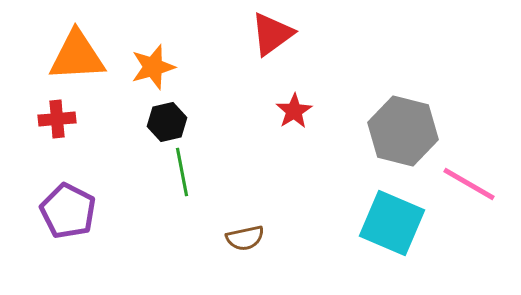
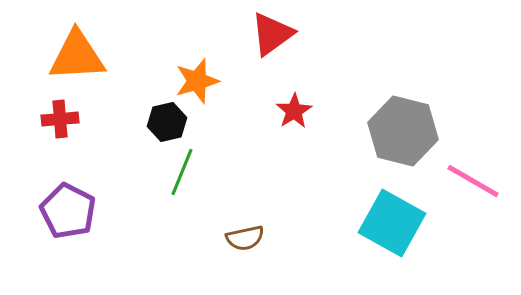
orange star: moved 44 px right, 14 px down
red cross: moved 3 px right
green line: rotated 33 degrees clockwise
pink line: moved 4 px right, 3 px up
cyan square: rotated 6 degrees clockwise
